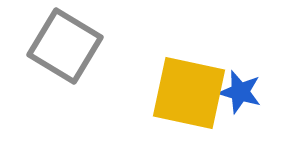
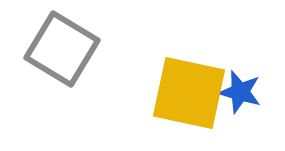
gray square: moved 3 px left, 3 px down
